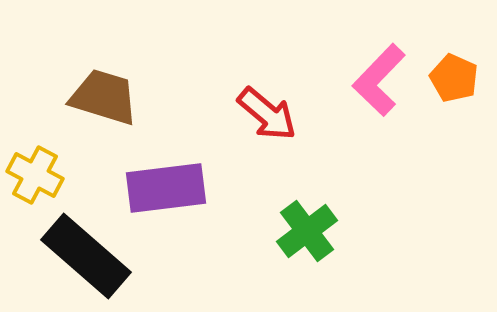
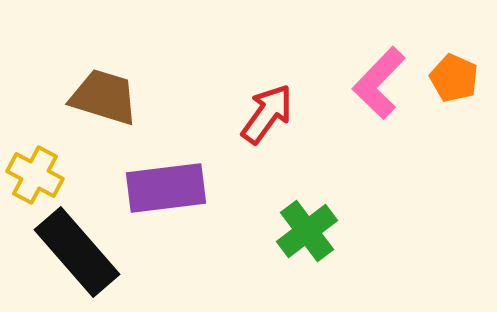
pink L-shape: moved 3 px down
red arrow: rotated 94 degrees counterclockwise
black rectangle: moved 9 px left, 4 px up; rotated 8 degrees clockwise
